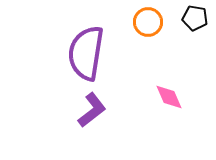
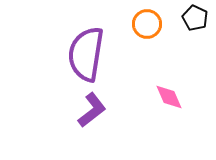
black pentagon: rotated 15 degrees clockwise
orange circle: moved 1 px left, 2 px down
purple semicircle: moved 1 px down
